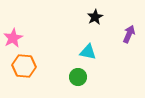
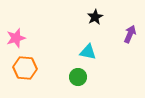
purple arrow: moved 1 px right
pink star: moved 3 px right; rotated 12 degrees clockwise
orange hexagon: moved 1 px right, 2 px down
